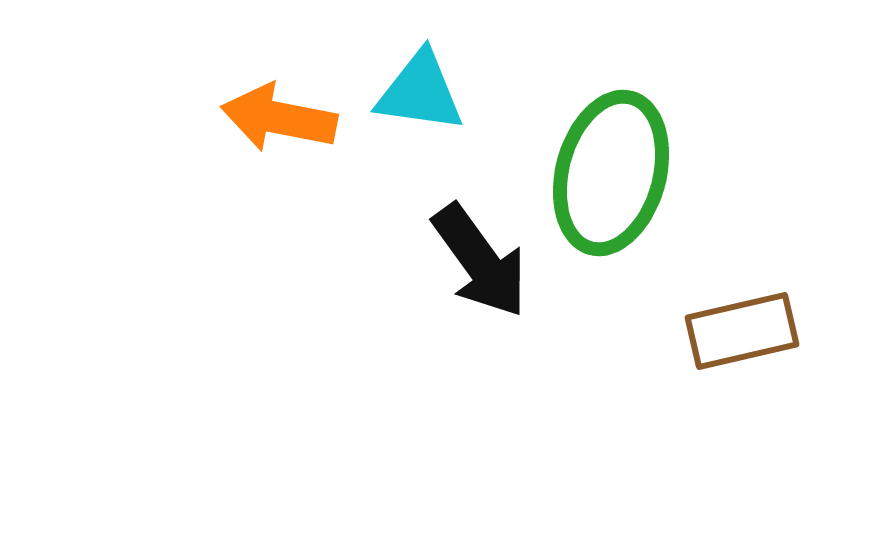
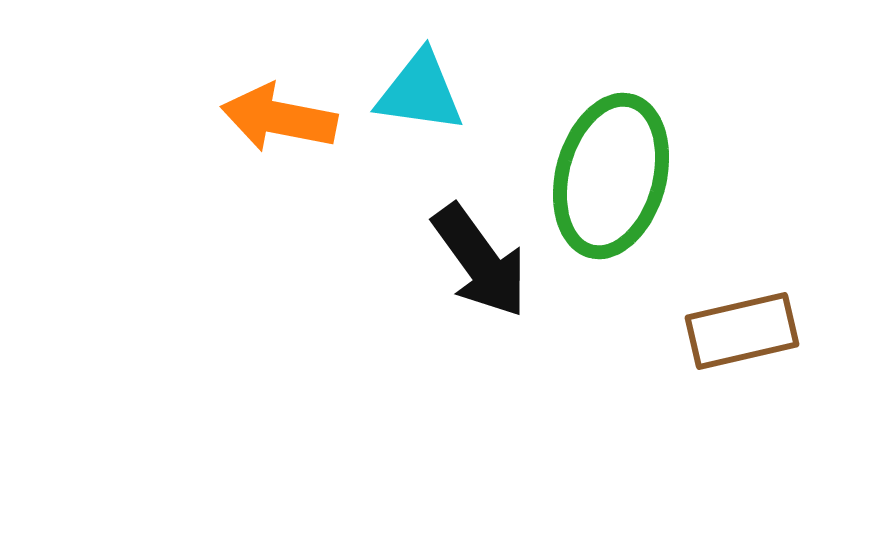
green ellipse: moved 3 px down
